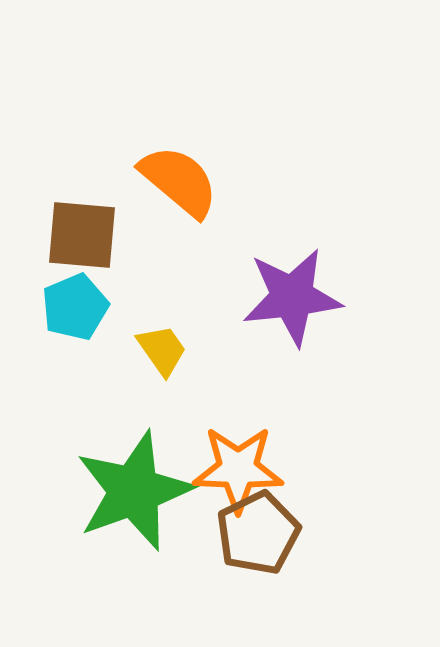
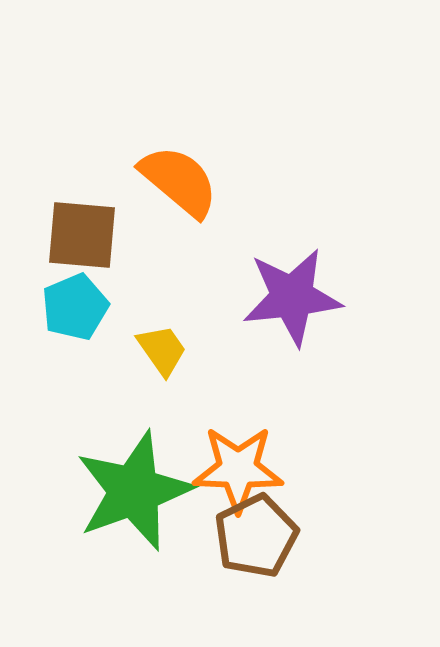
brown pentagon: moved 2 px left, 3 px down
